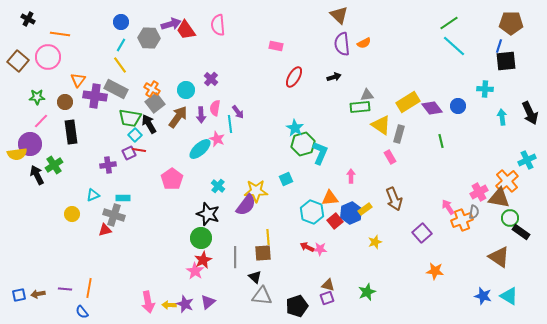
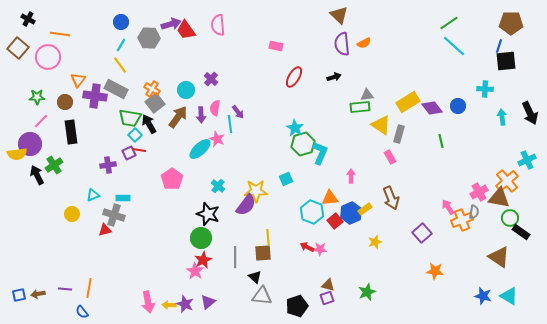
brown square at (18, 61): moved 13 px up
brown arrow at (394, 199): moved 3 px left, 1 px up
